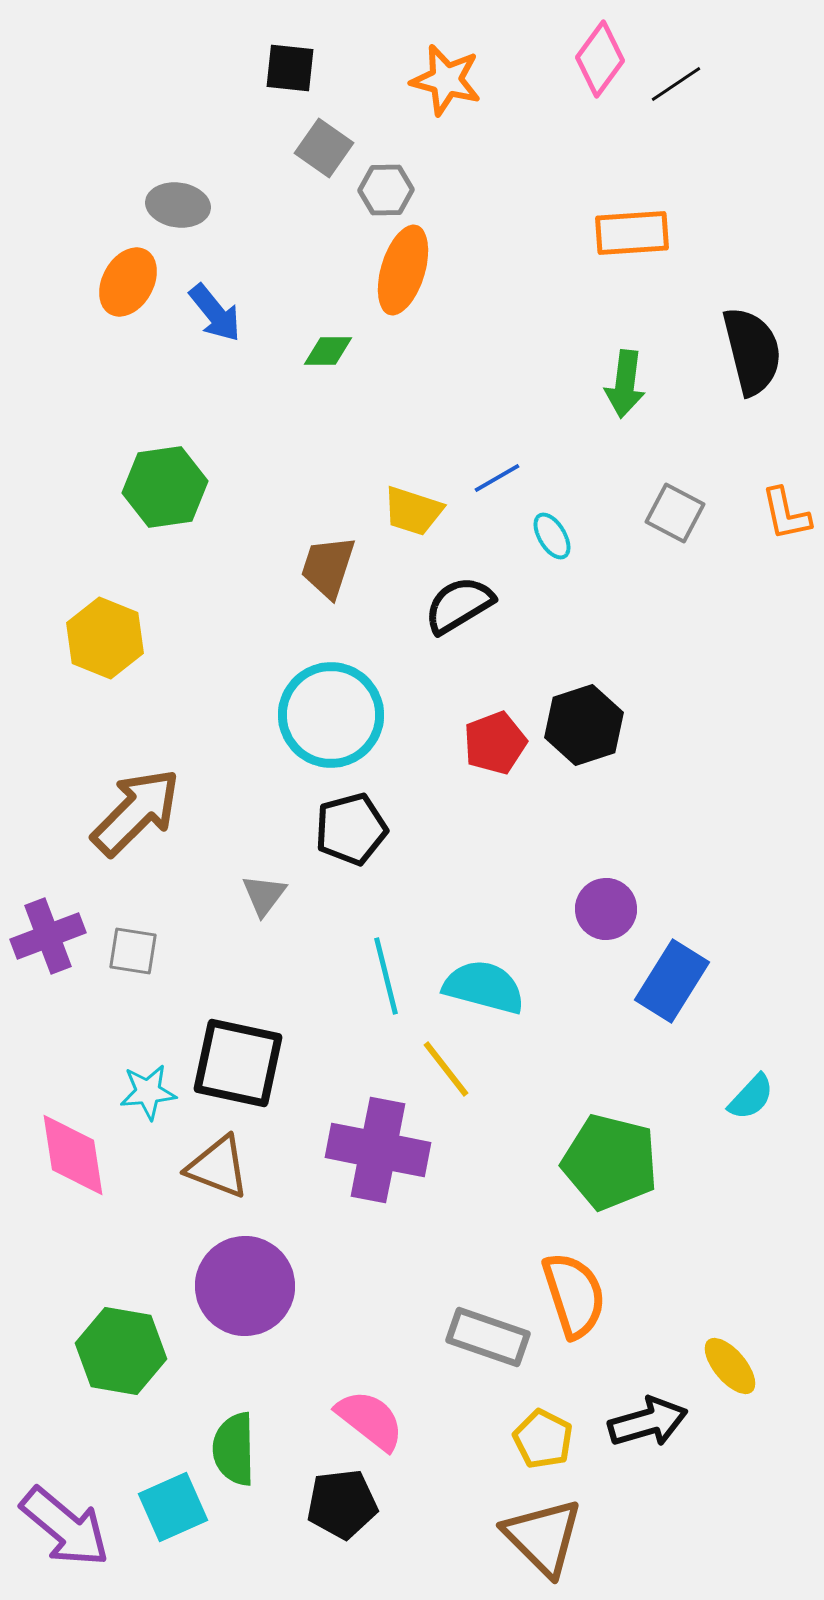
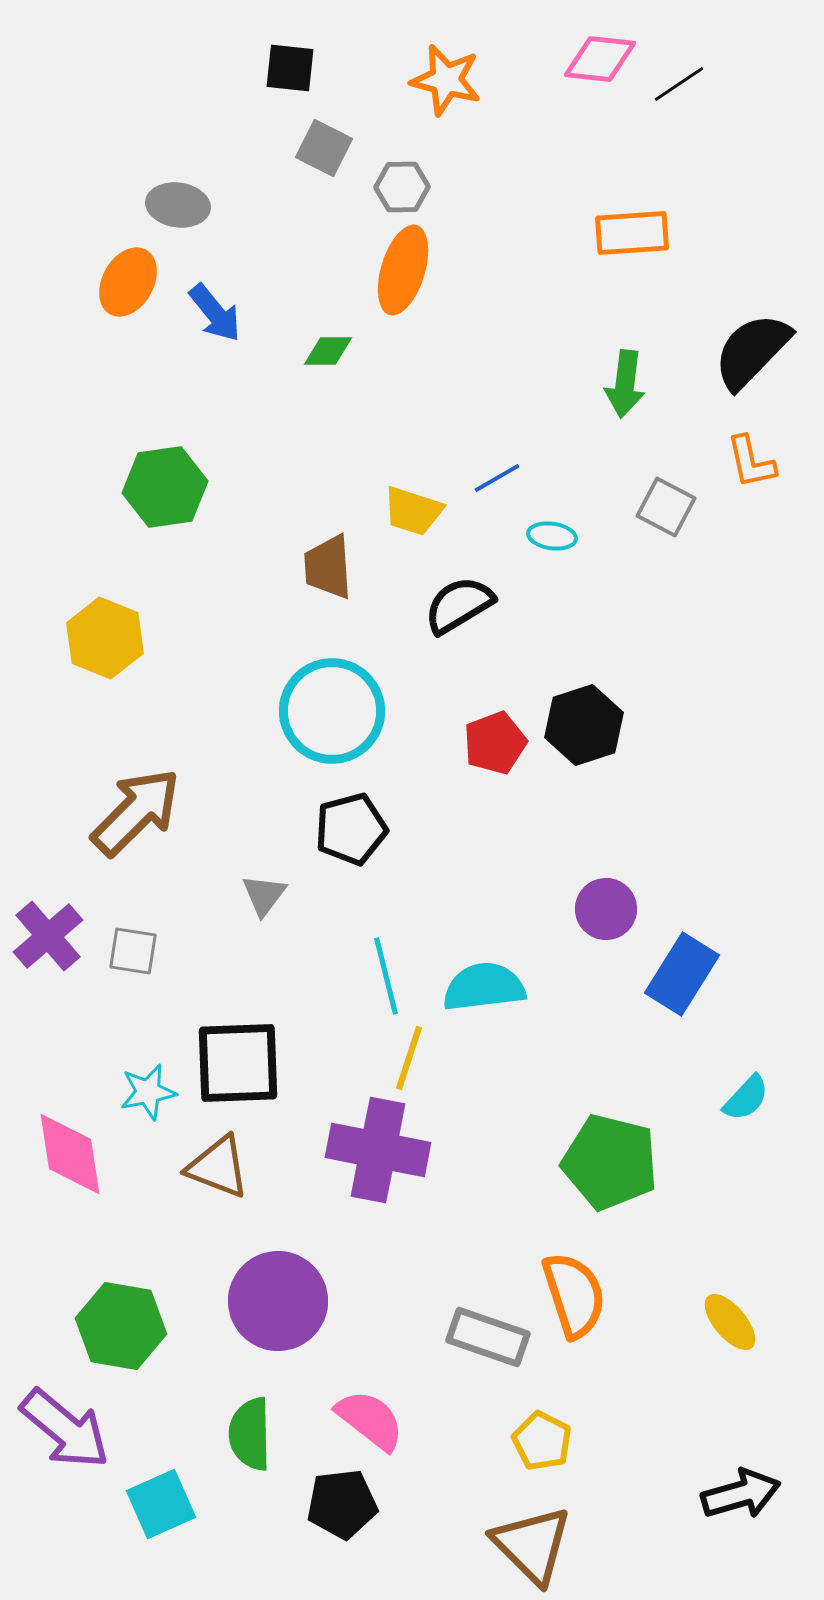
pink diamond at (600, 59): rotated 60 degrees clockwise
black line at (676, 84): moved 3 px right
gray square at (324, 148): rotated 8 degrees counterclockwise
gray hexagon at (386, 190): moved 16 px right, 3 px up
black semicircle at (752, 351): rotated 122 degrees counterclockwise
gray square at (675, 513): moved 9 px left, 6 px up
orange L-shape at (786, 514): moved 35 px left, 52 px up
cyan ellipse at (552, 536): rotated 51 degrees counterclockwise
brown trapezoid at (328, 567): rotated 22 degrees counterclockwise
cyan circle at (331, 715): moved 1 px right, 4 px up
purple cross at (48, 936): rotated 20 degrees counterclockwise
blue rectangle at (672, 981): moved 10 px right, 7 px up
cyan semicircle at (484, 987): rotated 22 degrees counterclockwise
black square at (238, 1063): rotated 14 degrees counterclockwise
yellow line at (446, 1069): moved 37 px left, 11 px up; rotated 56 degrees clockwise
cyan star at (148, 1092): rotated 6 degrees counterclockwise
cyan semicircle at (751, 1097): moved 5 px left, 1 px down
pink diamond at (73, 1155): moved 3 px left, 1 px up
purple circle at (245, 1286): moved 33 px right, 15 px down
green hexagon at (121, 1351): moved 25 px up
yellow ellipse at (730, 1366): moved 44 px up
black arrow at (648, 1422): moved 93 px right, 72 px down
yellow pentagon at (543, 1439): moved 1 px left, 2 px down
green semicircle at (234, 1449): moved 16 px right, 15 px up
cyan square at (173, 1507): moved 12 px left, 3 px up
purple arrow at (65, 1527): moved 98 px up
brown triangle at (543, 1537): moved 11 px left, 8 px down
